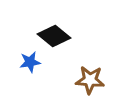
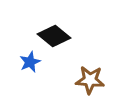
blue star: rotated 15 degrees counterclockwise
